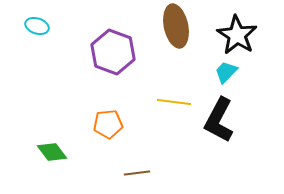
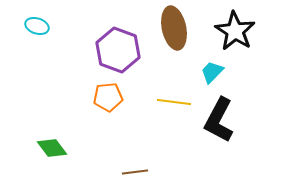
brown ellipse: moved 2 px left, 2 px down
black star: moved 2 px left, 4 px up
purple hexagon: moved 5 px right, 2 px up
cyan trapezoid: moved 14 px left
orange pentagon: moved 27 px up
green diamond: moved 4 px up
brown line: moved 2 px left, 1 px up
